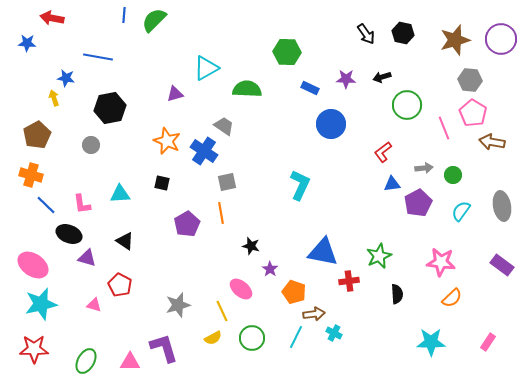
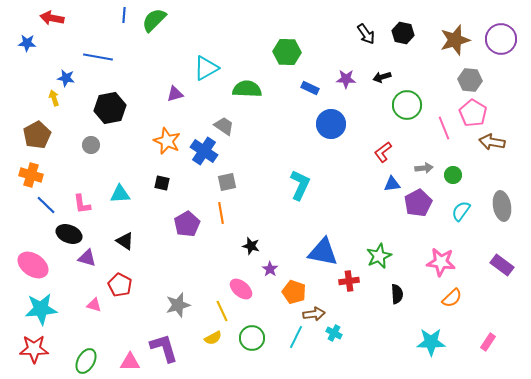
cyan star at (41, 304): moved 5 px down; rotated 8 degrees clockwise
